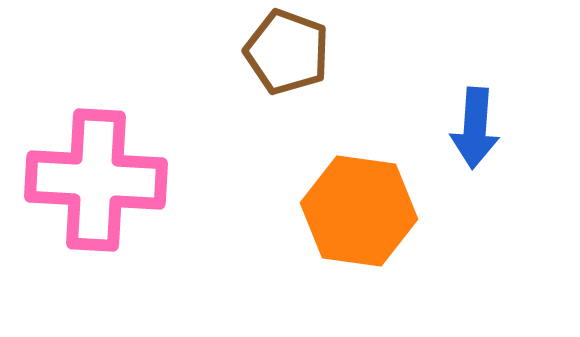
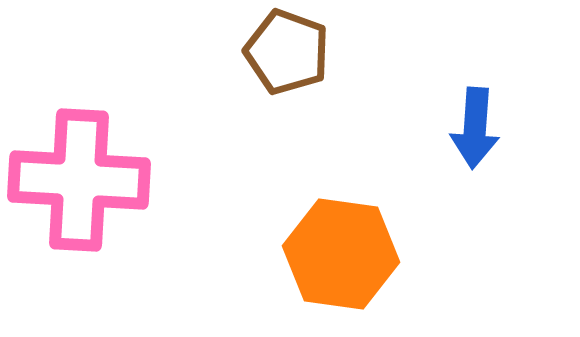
pink cross: moved 17 px left
orange hexagon: moved 18 px left, 43 px down
